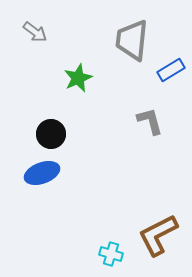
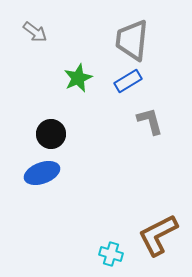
blue rectangle: moved 43 px left, 11 px down
